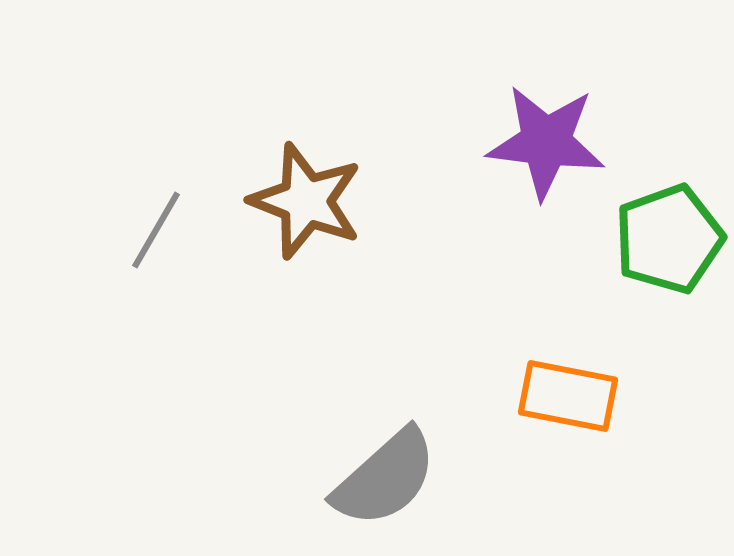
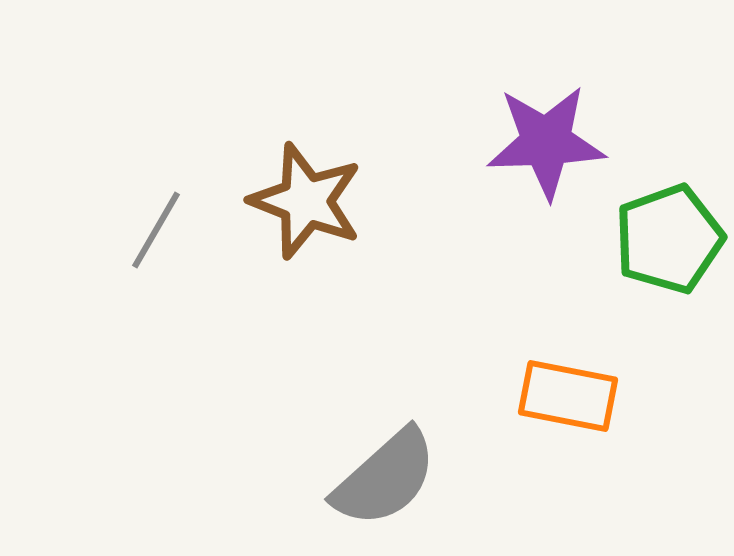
purple star: rotated 9 degrees counterclockwise
